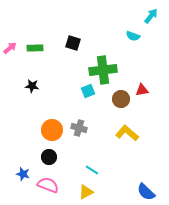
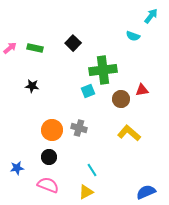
black square: rotated 28 degrees clockwise
green rectangle: rotated 14 degrees clockwise
yellow L-shape: moved 2 px right
cyan line: rotated 24 degrees clockwise
blue star: moved 6 px left, 6 px up; rotated 24 degrees counterclockwise
blue semicircle: rotated 114 degrees clockwise
